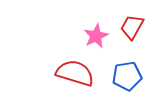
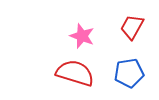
pink star: moved 14 px left; rotated 25 degrees counterclockwise
blue pentagon: moved 2 px right, 3 px up
